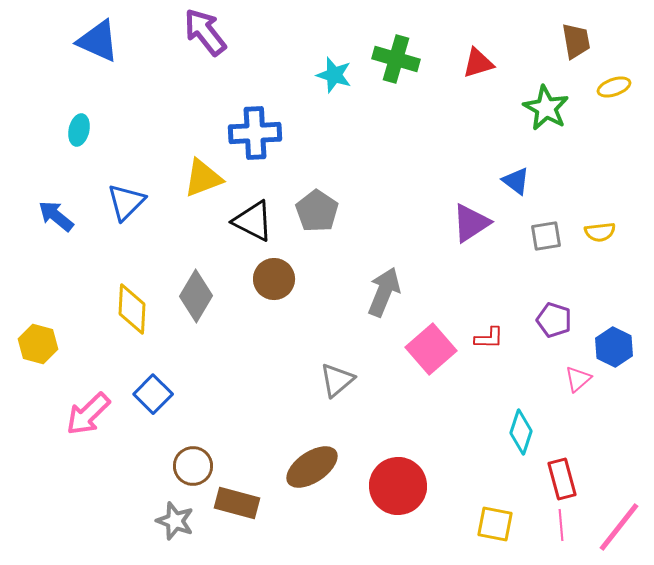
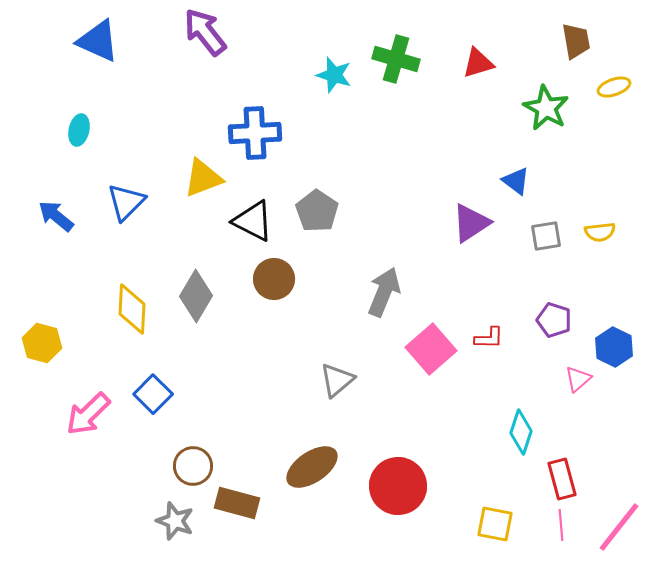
yellow hexagon at (38, 344): moved 4 px right, 1 px up
